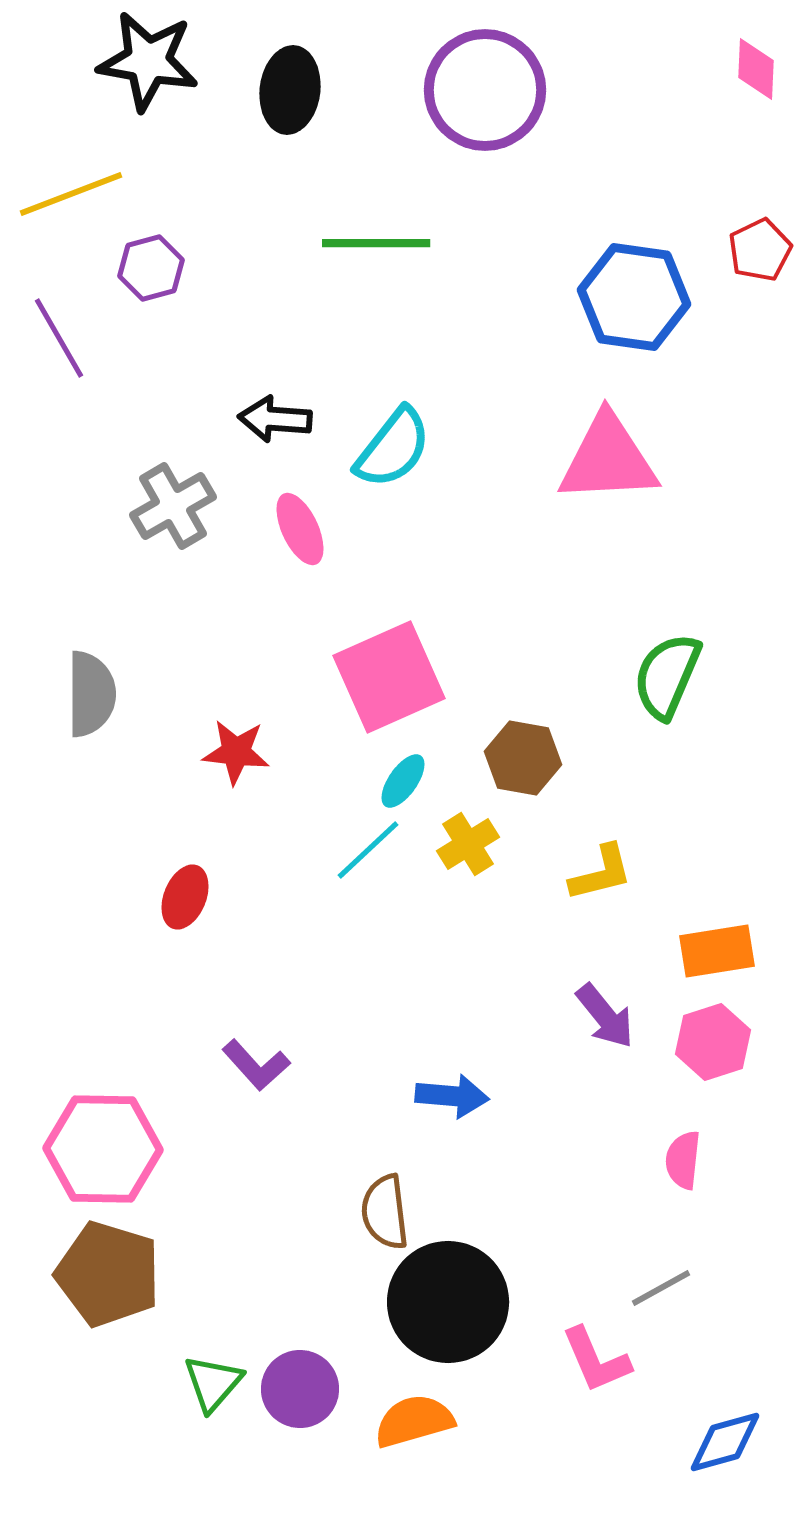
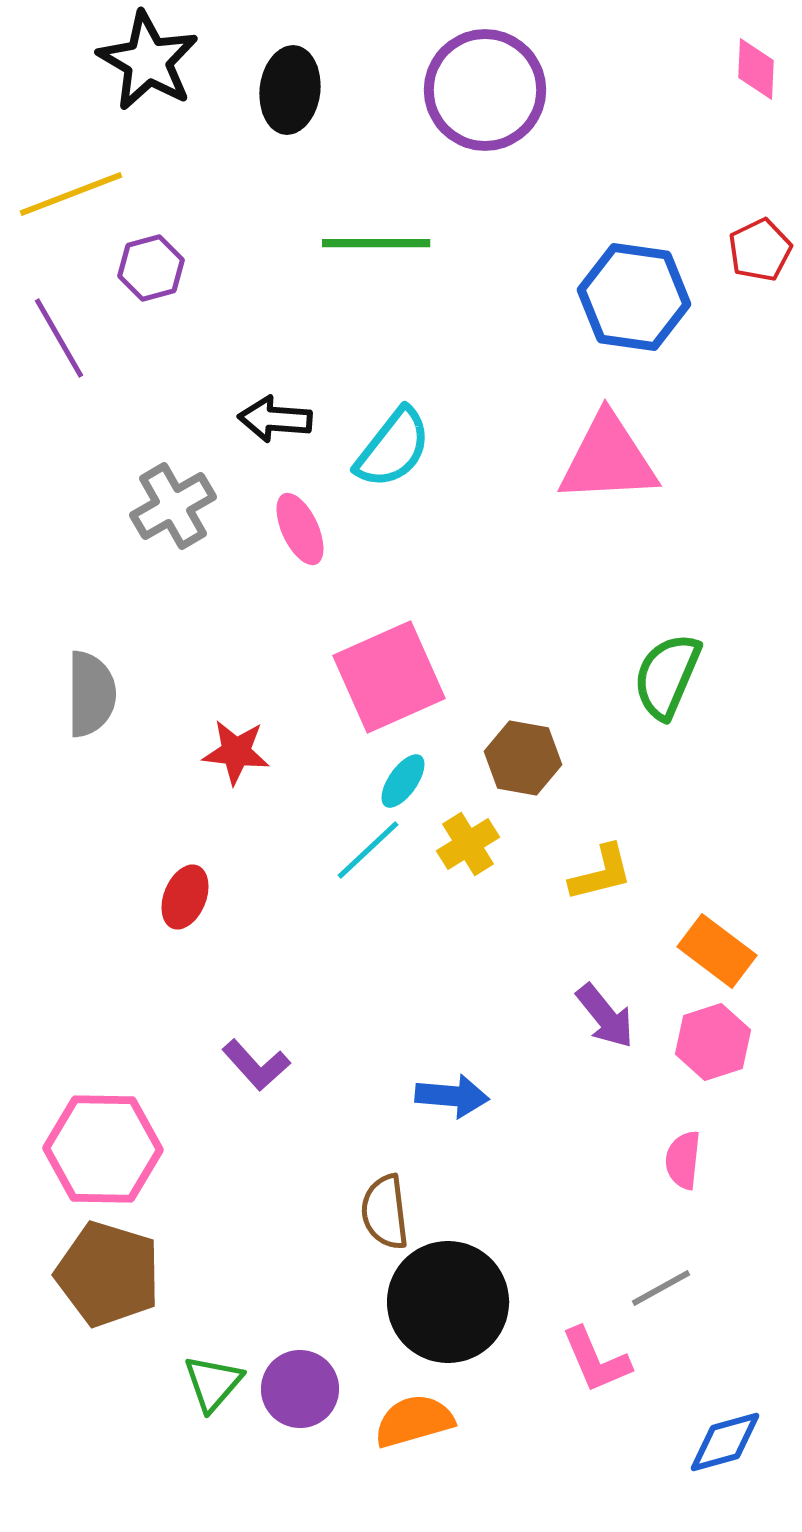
black star at (148, 61): rotated 20 degrees clockwise
orange rectangle at (717, 951): rotated 46 degrees clockwise
